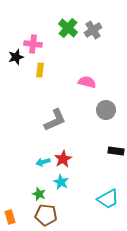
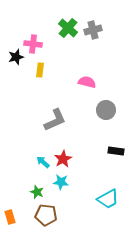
gray cross: rotated 18 degrees clockwise
cyan arrow: rotated 56 degrees clockwise
cyan star: rotated 21 degrees counterclockwise
green star: moved 2 px left, 2 px up
